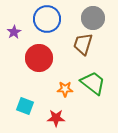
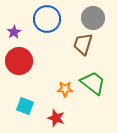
red circle: moved 20 px left, 3 px down
red star: rotated 18 degrees clockwise
